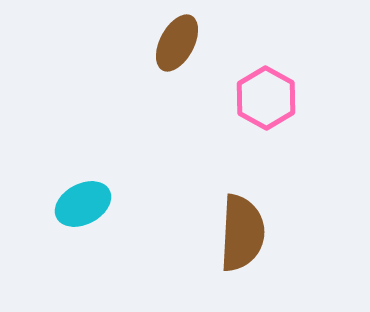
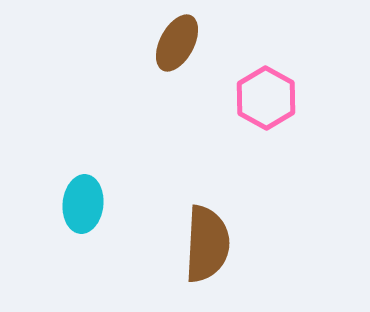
cyan ellipse: rotated 56 degrees counterclockwise
brown semicircle: moved 35 px left, 11 px down
